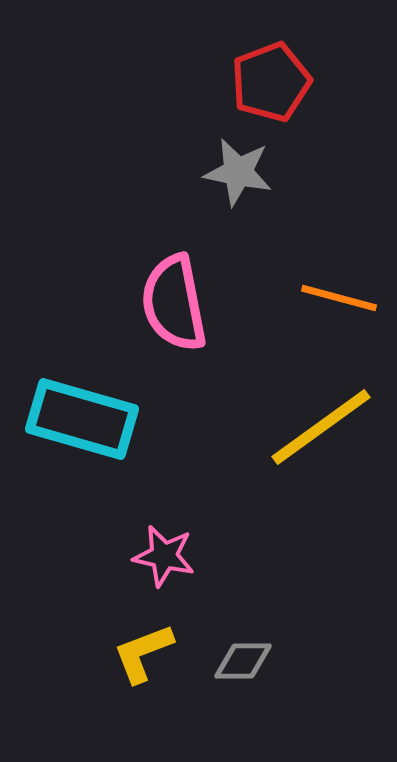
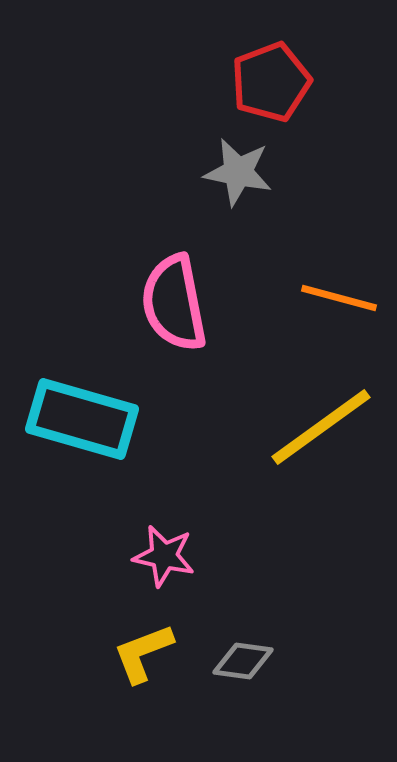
gray diamond: rotated 8 degrees clockwise
